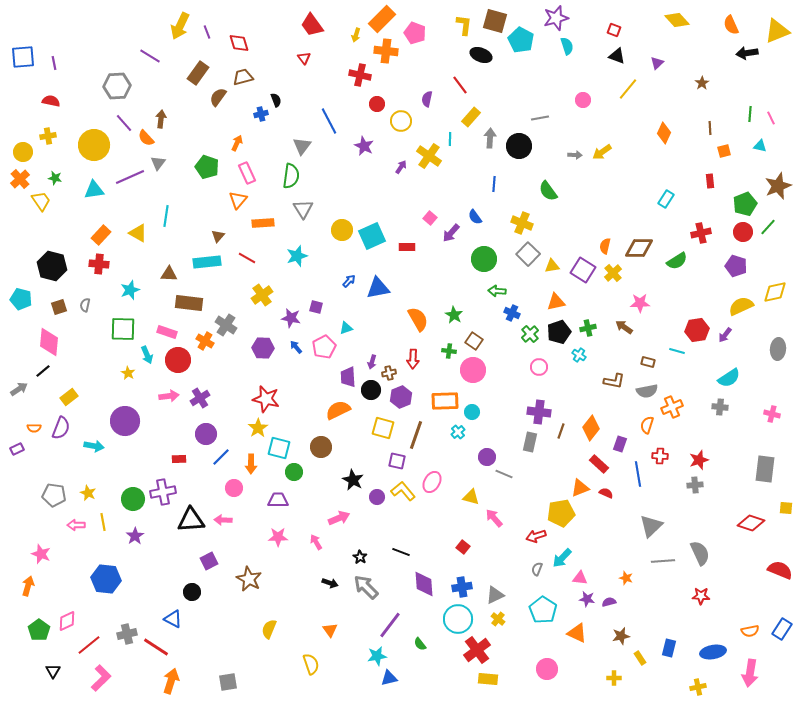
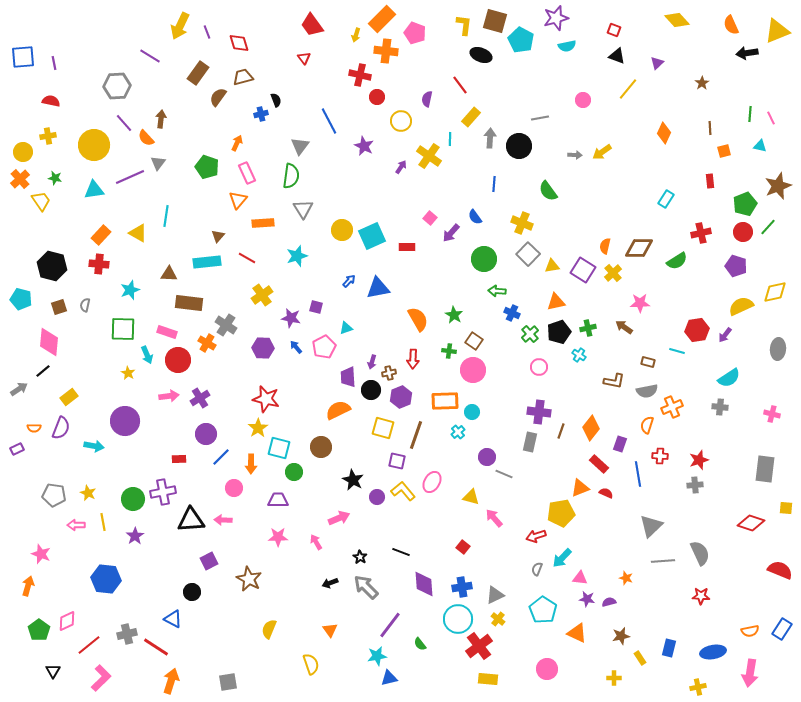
cyan semicircle at (567, 46): rotated 96 degrees clockwise
red circle at (377, 104): moved 7 px up
gray triangle at (302, 146): moved 2 px left
orange cross at (205, 341): moved 2 px right, 2 px down
black arrow at (330, 583): rotated 140 degrees clockwise
red cross at (477, 650): moved 2 px right, 4 px up
